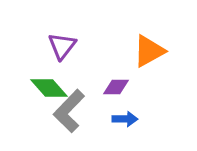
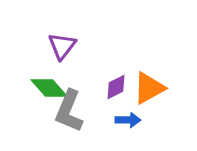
orange triangle: moved 37 px down
purple diamond: rotated 28 degrees counterclockwise
gray L-shape: rotated 21 degrees counterclockwise
blue arrow: moved 3 px right, 1 px down
